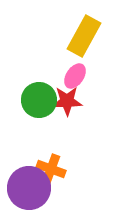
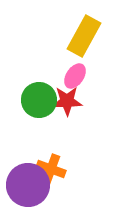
purple circle: moved 1 px left, 3 px up
